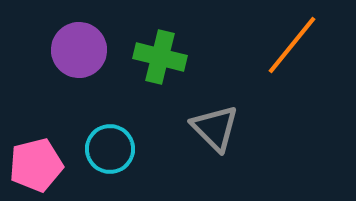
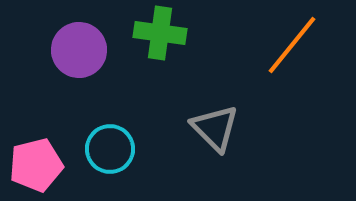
green cross: moved 24 px up; rotated 6 degrees counterclockwise
